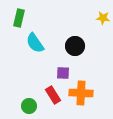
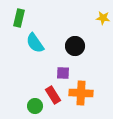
green circle: moved 6 px right
